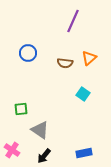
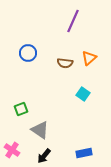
green square: rotated 16 degrees counterclockwise
